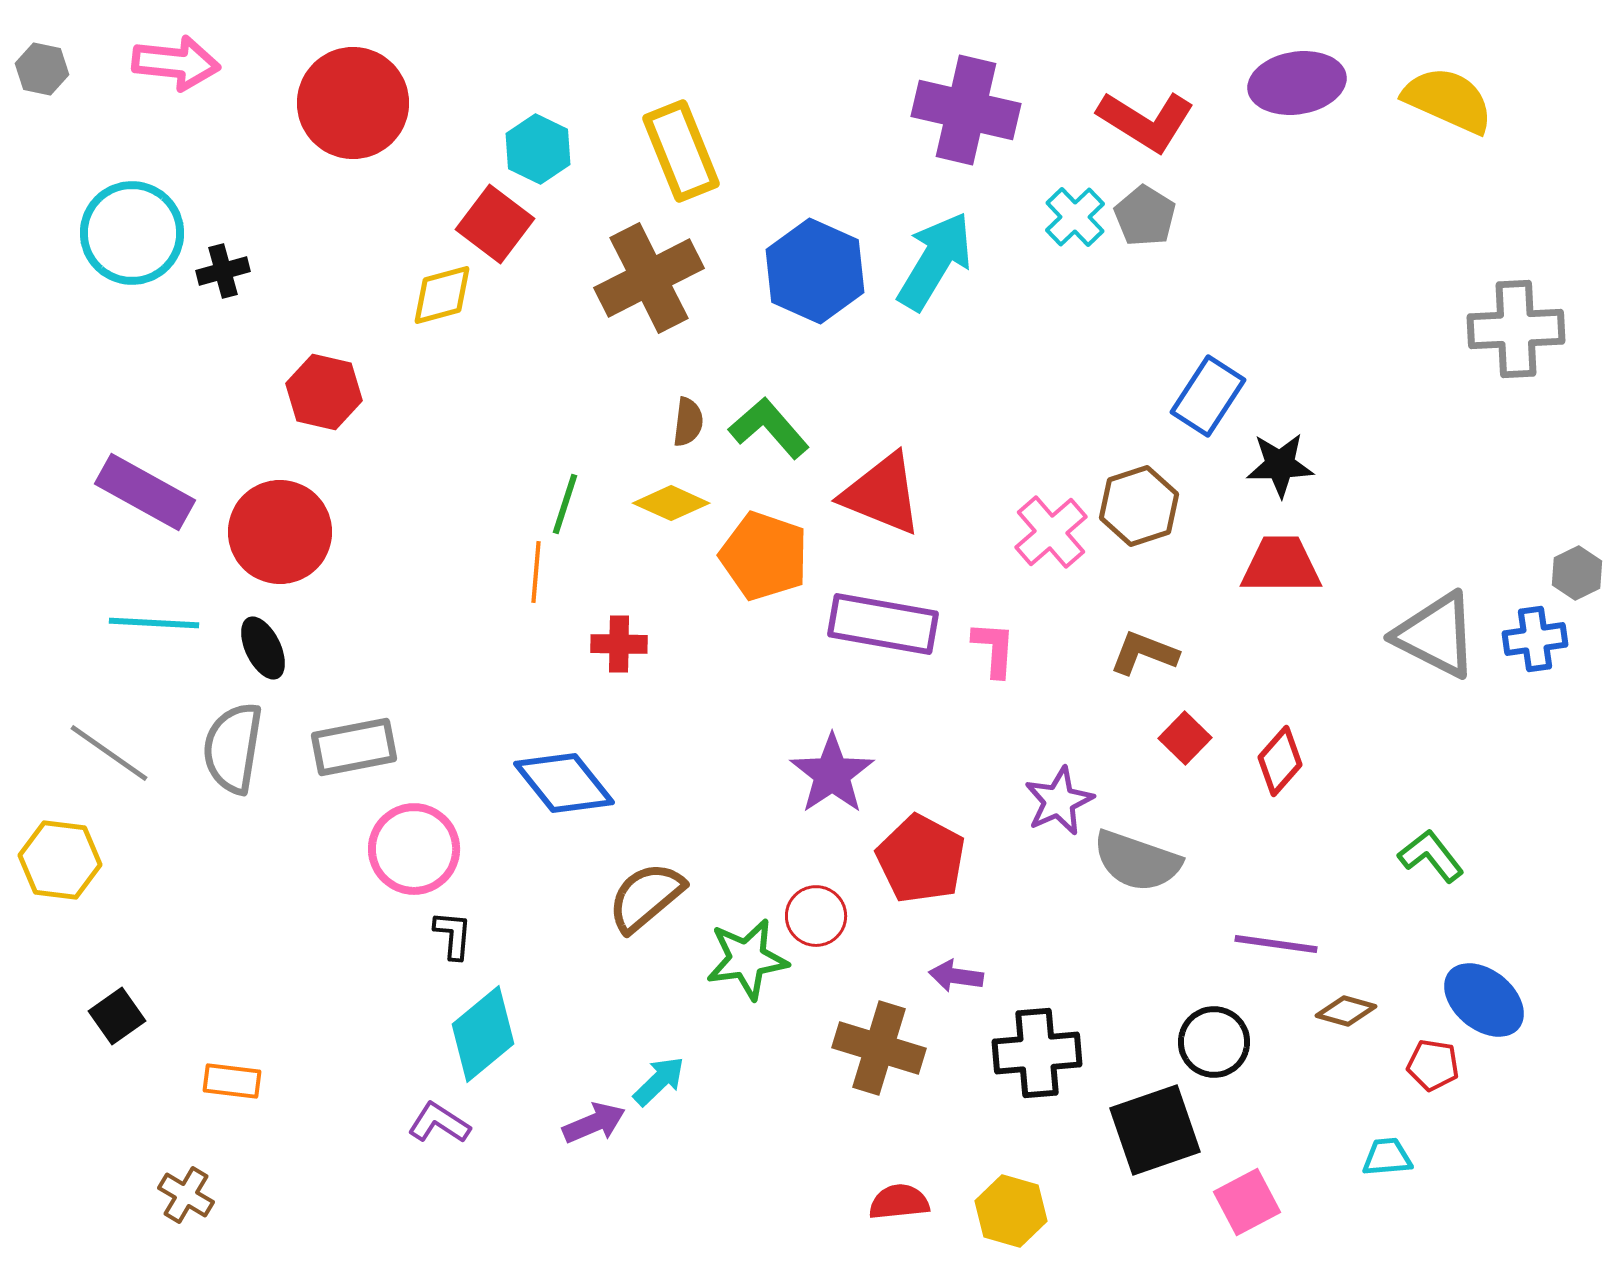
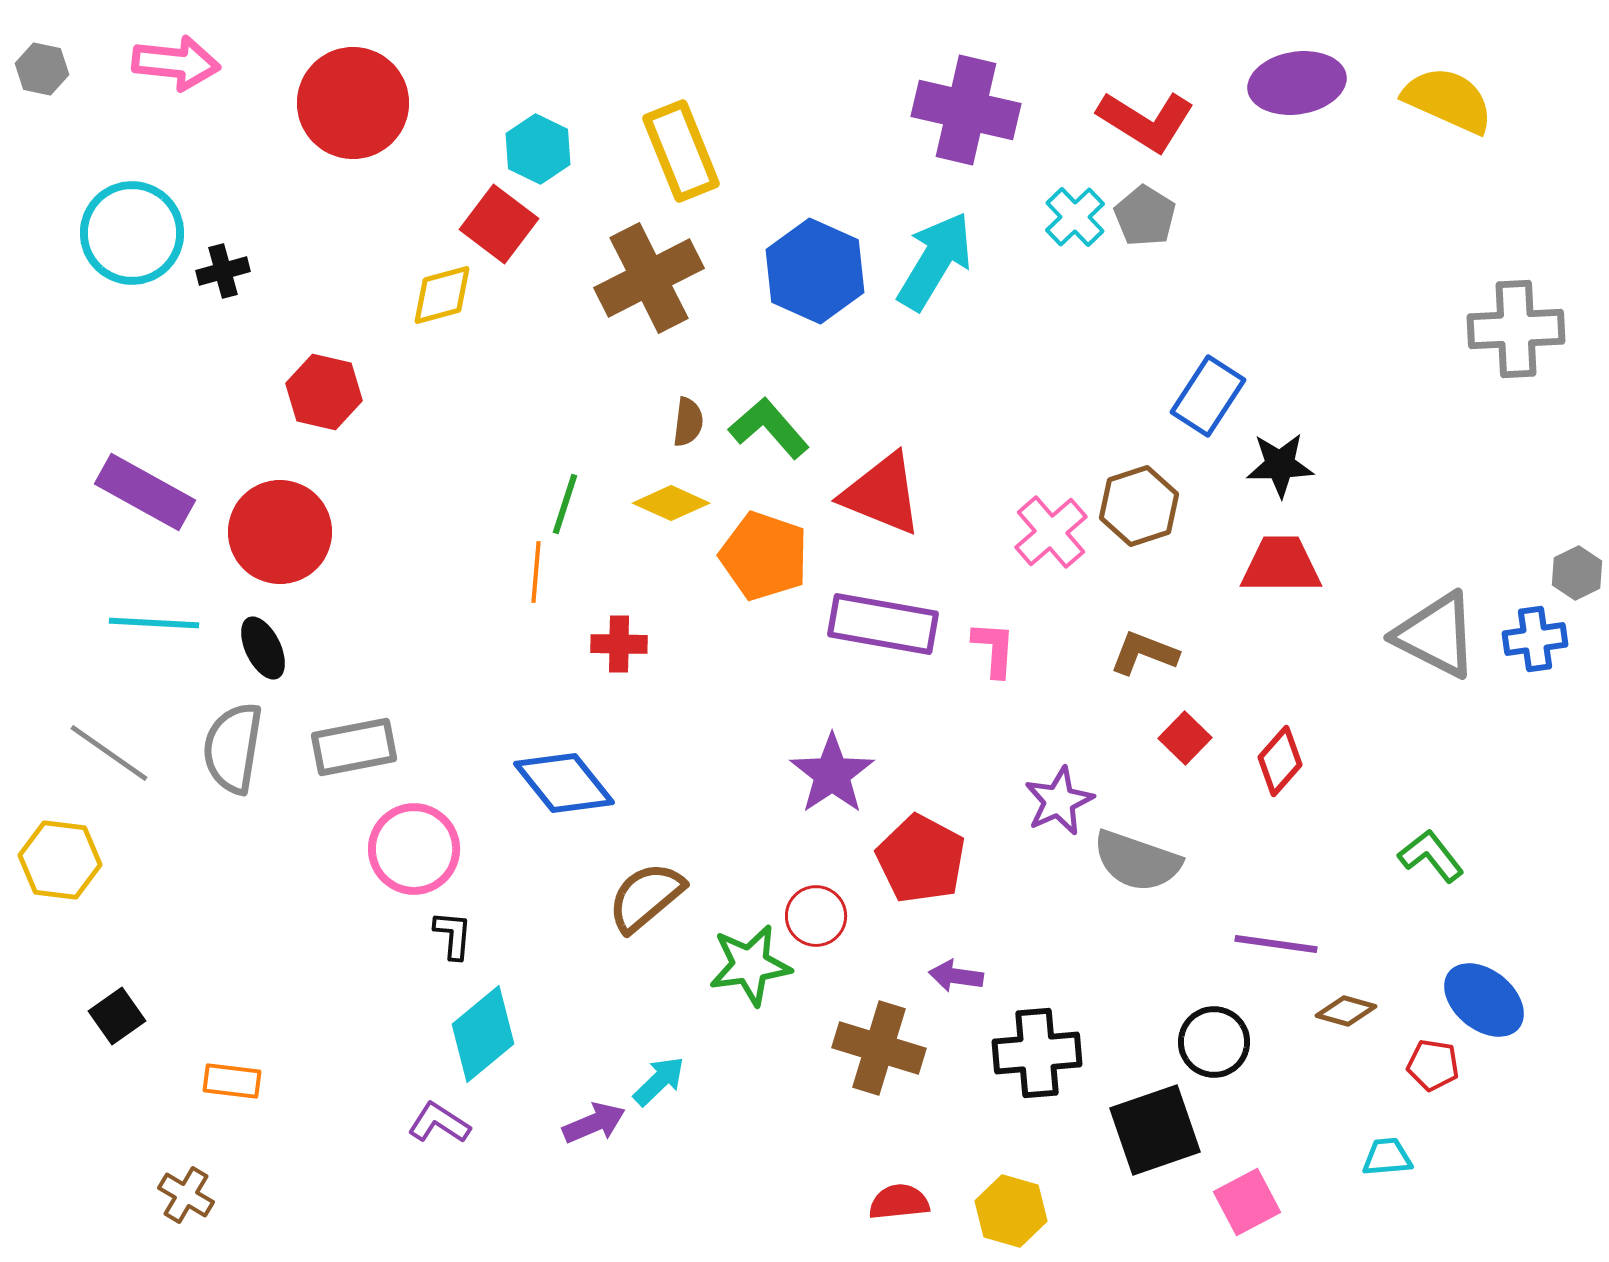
red square at (495, 224): moved 4 px right
green star at (747, 959): moved 3 px right, 6 px down
